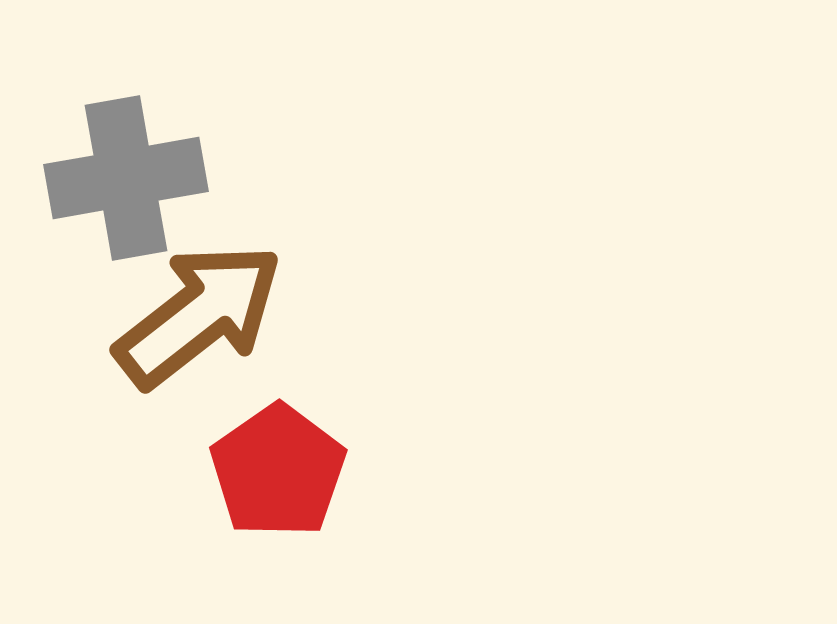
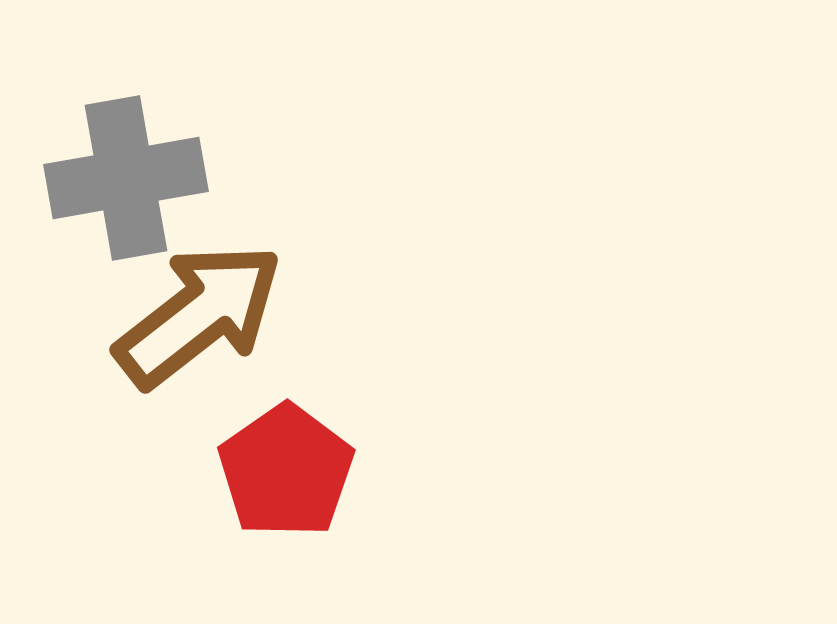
red pentagon: moved 8 px right
